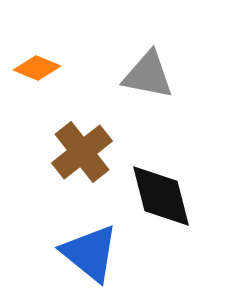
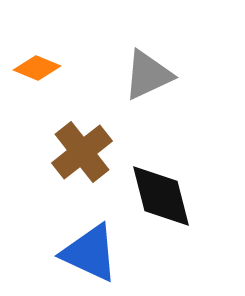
gray triangle: rotated 36 degrees counterclockwise
blue triangle: rotated 14 degrees counterclockwise
